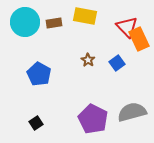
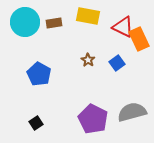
yellow rectangle: moved 3 px right
red triangle: moved 4 px left; rotated 20 degrees counterclockwise
